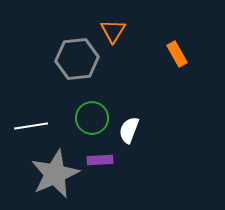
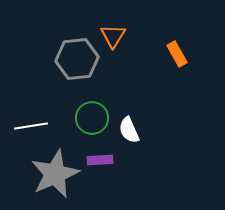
orange triangle: moved 5 px down
white semicircle: rotated 44 degrees counterclockwise
